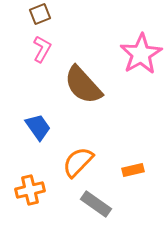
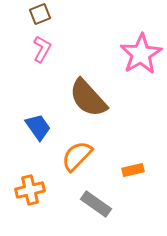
brown semicircle: moved 5 px right, 13 px down
orange semicircle: moved 1 px left, 6 px up
